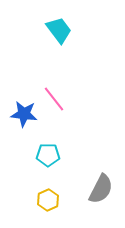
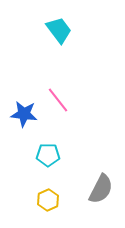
pink line: moved 4 px right, 1 px down
